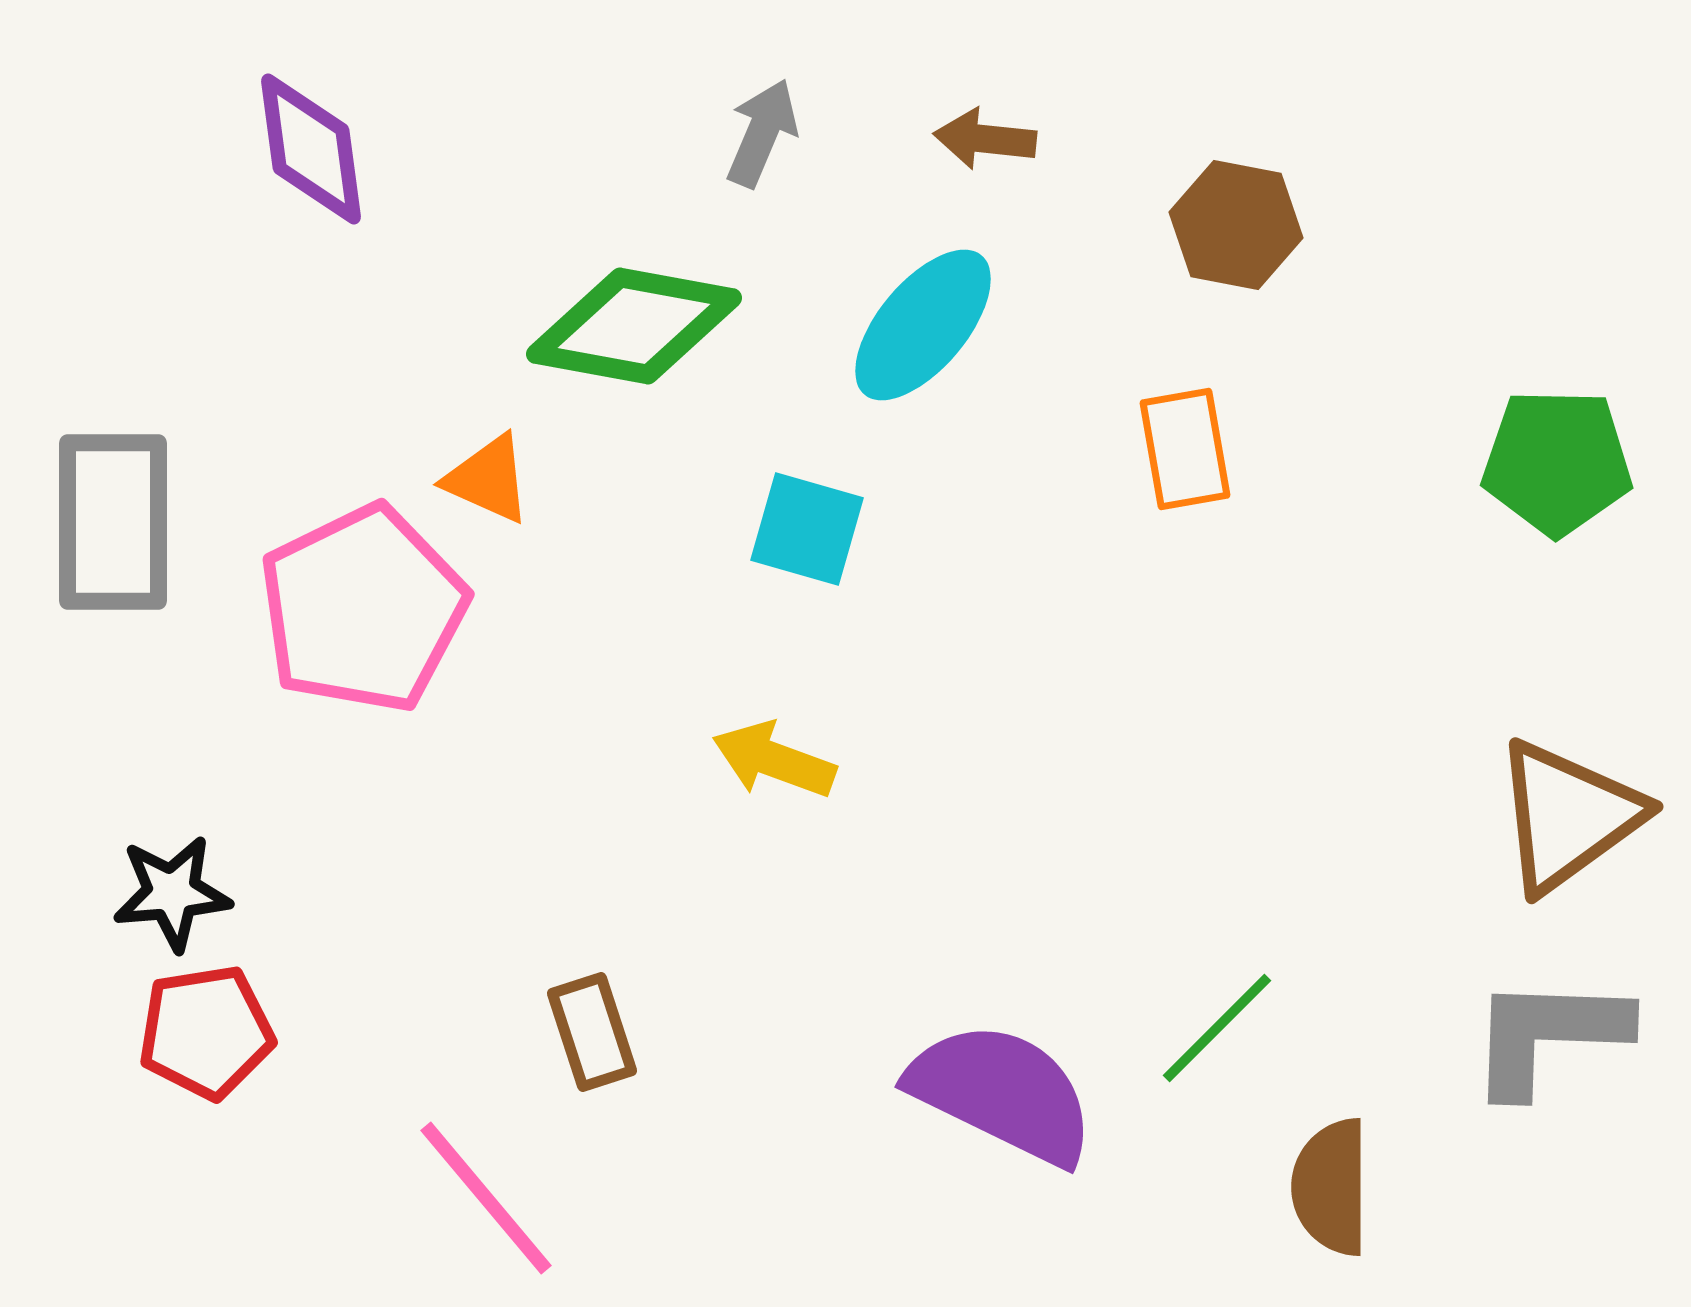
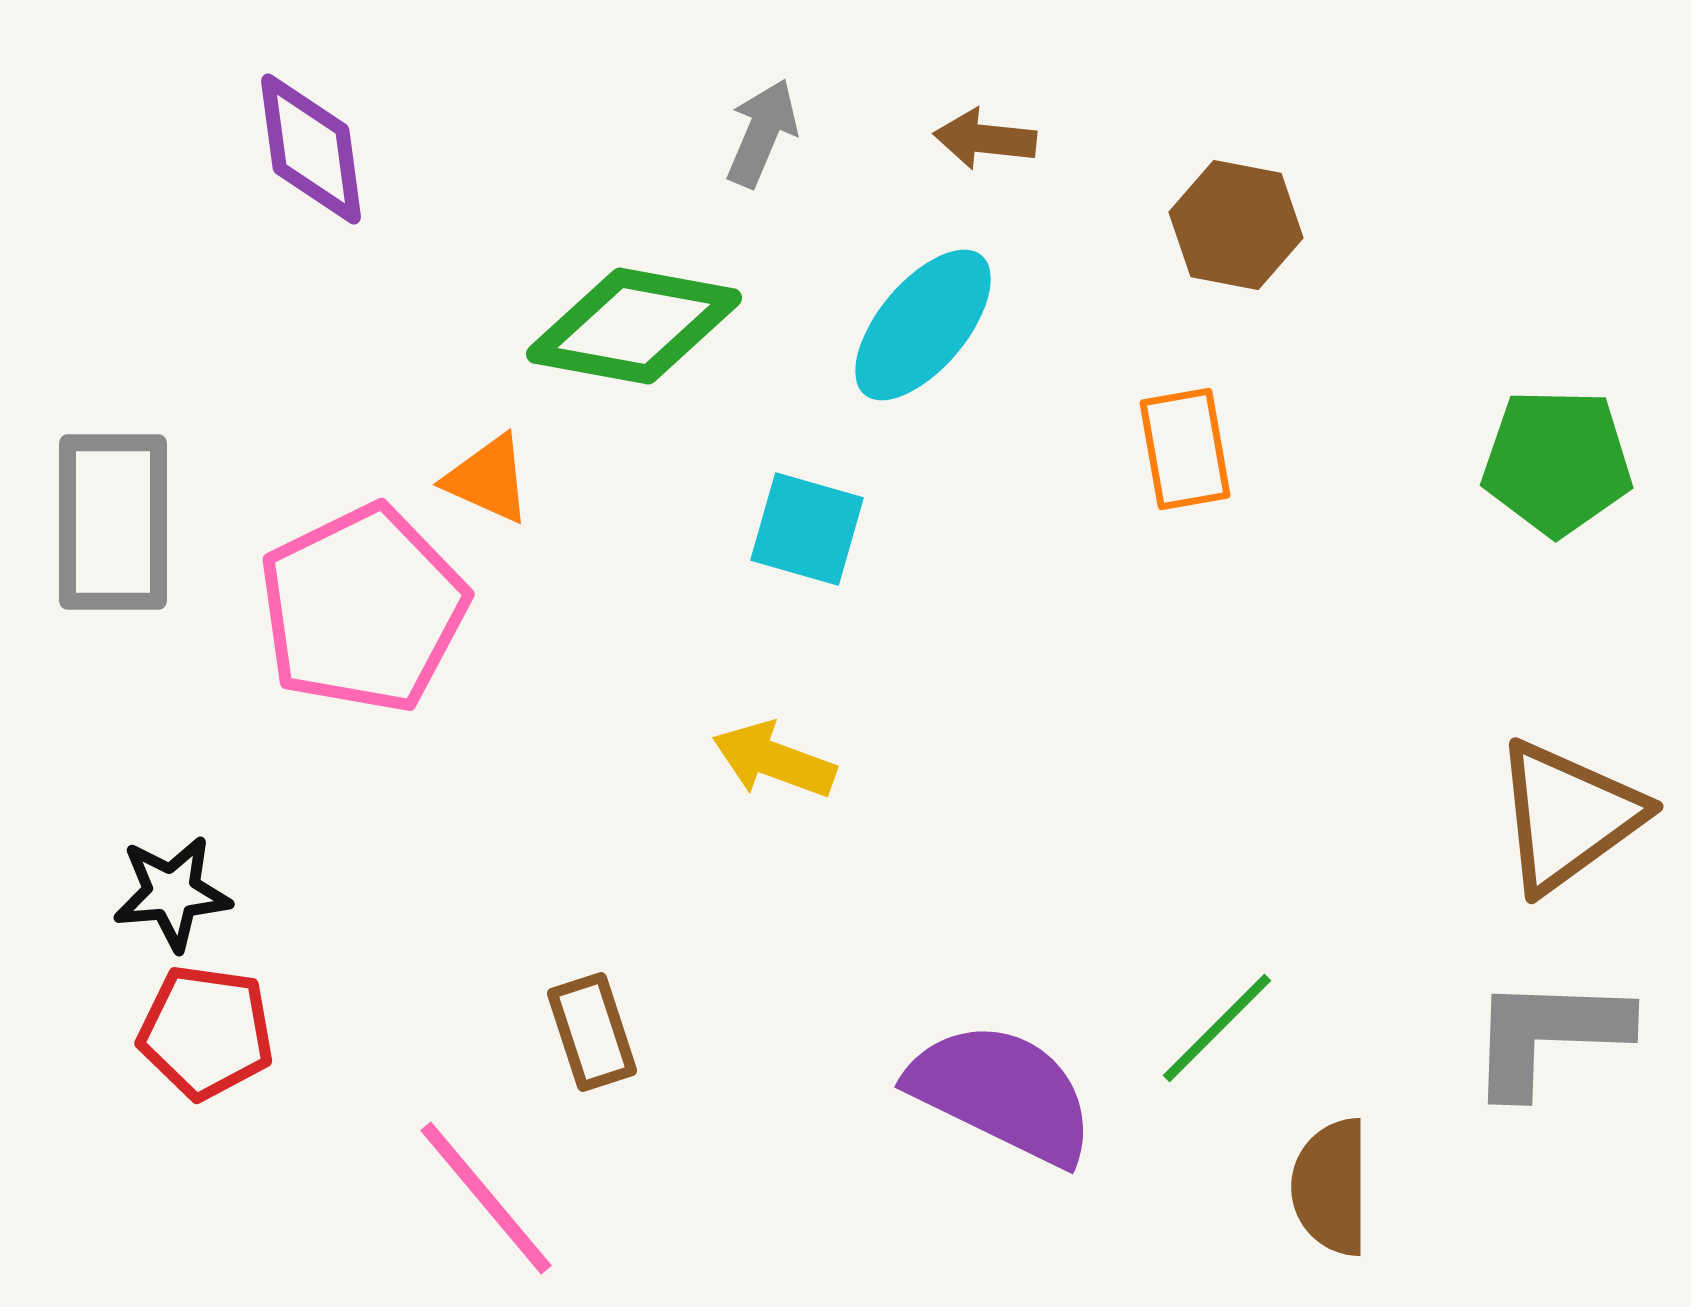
red pentagon: rotated 17 degrees clockwise
